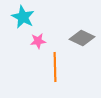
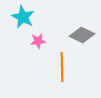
gray diamond: moved 3 px up
orange line: moved 7 px right
